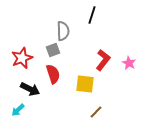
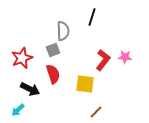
black line: moved 2 px down
pink star: moved 4 px left, 6 px up; rotated 24 degrees counterclockwise
